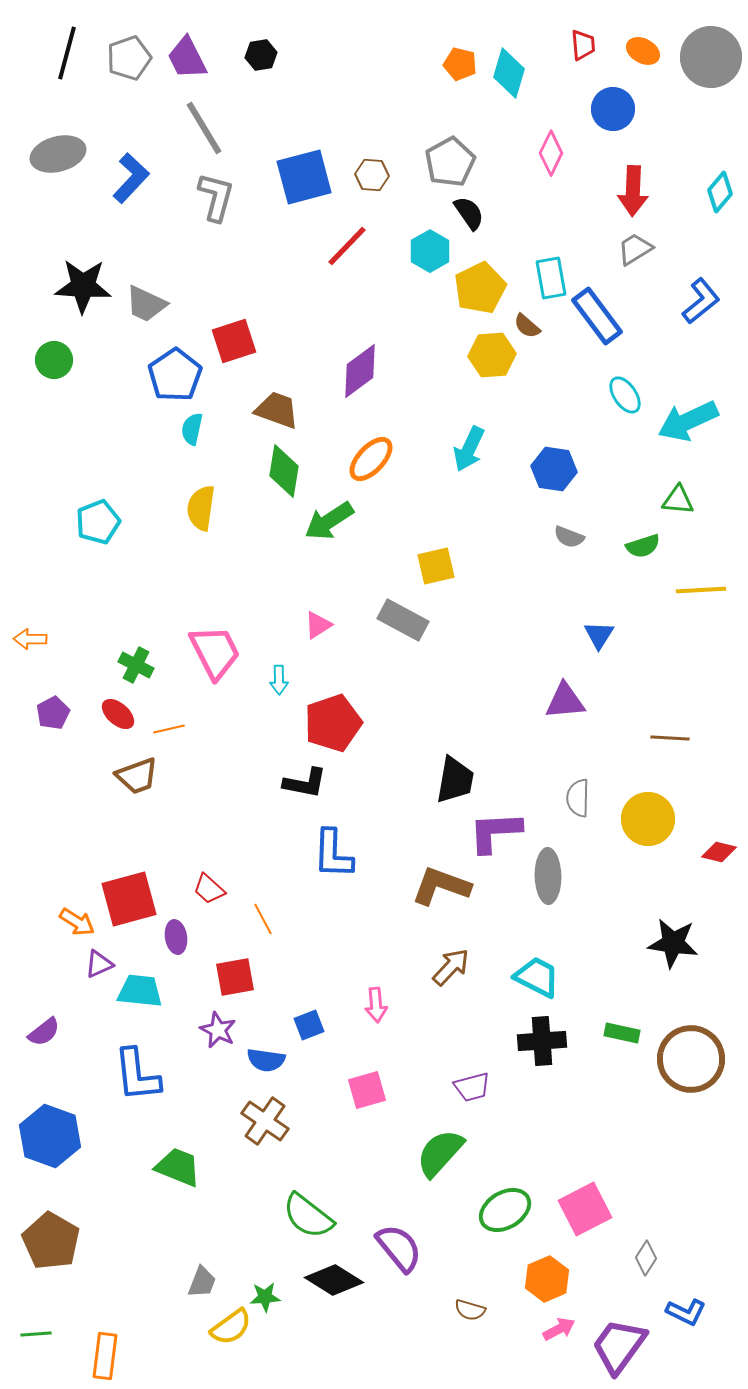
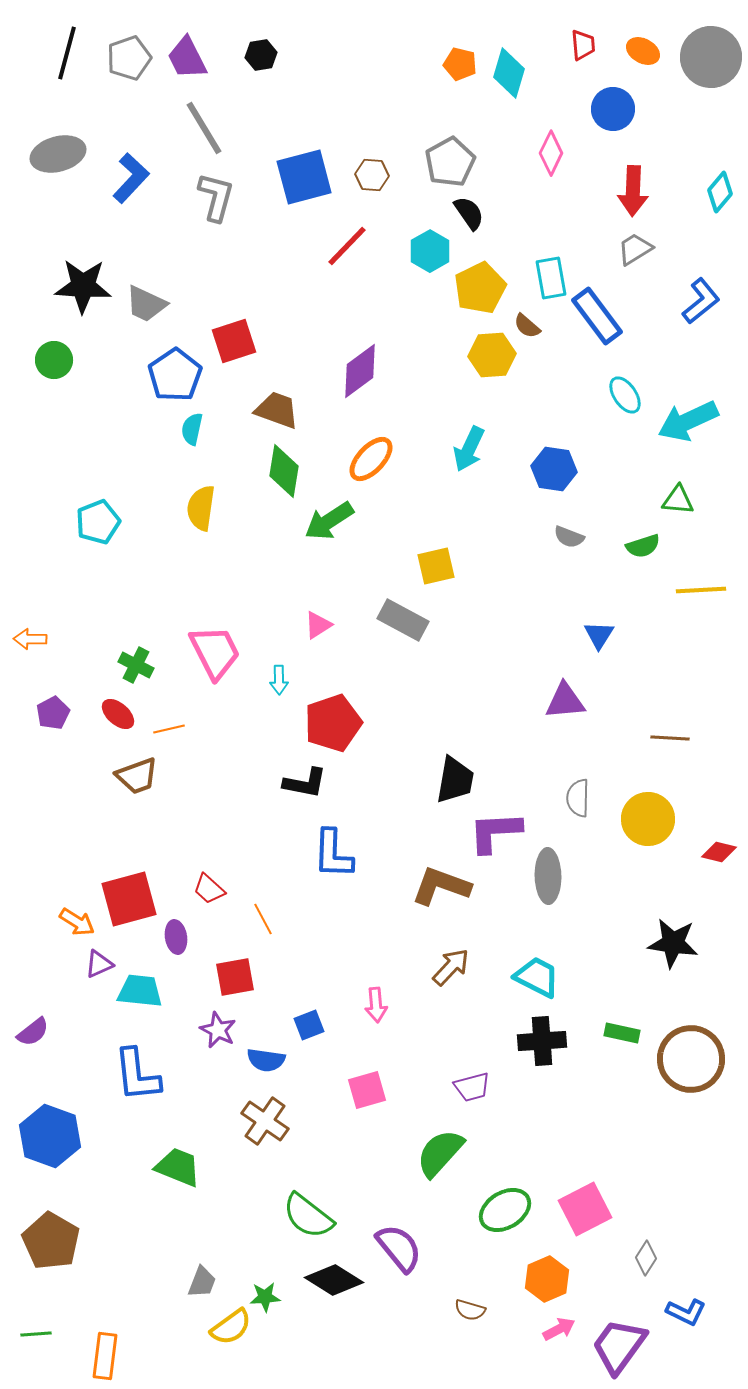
purple semicircle at (44, 1032): moved 11 px left
